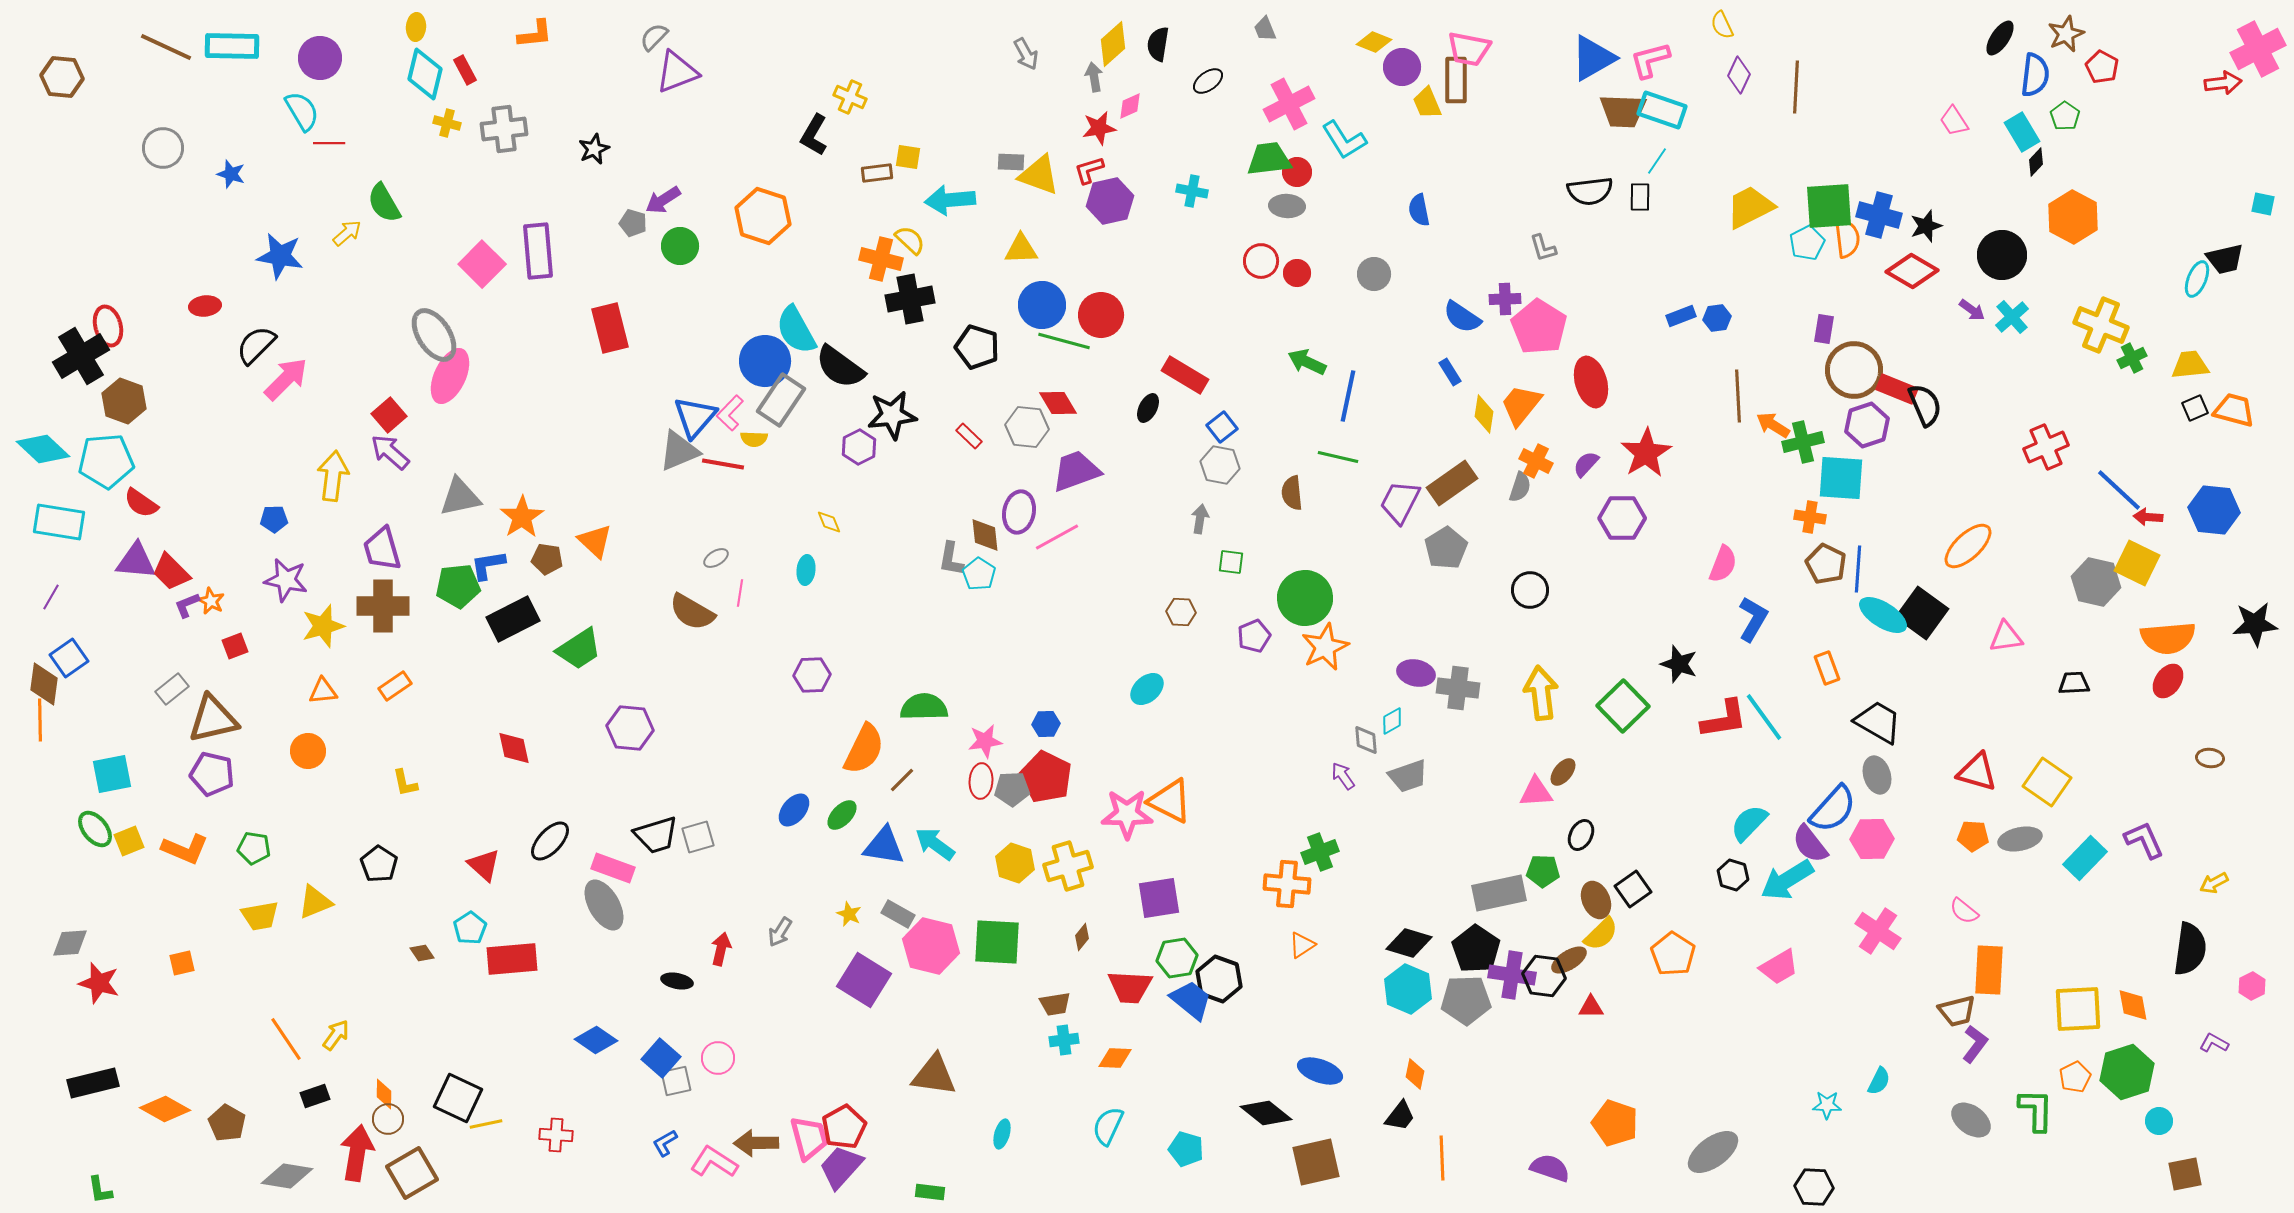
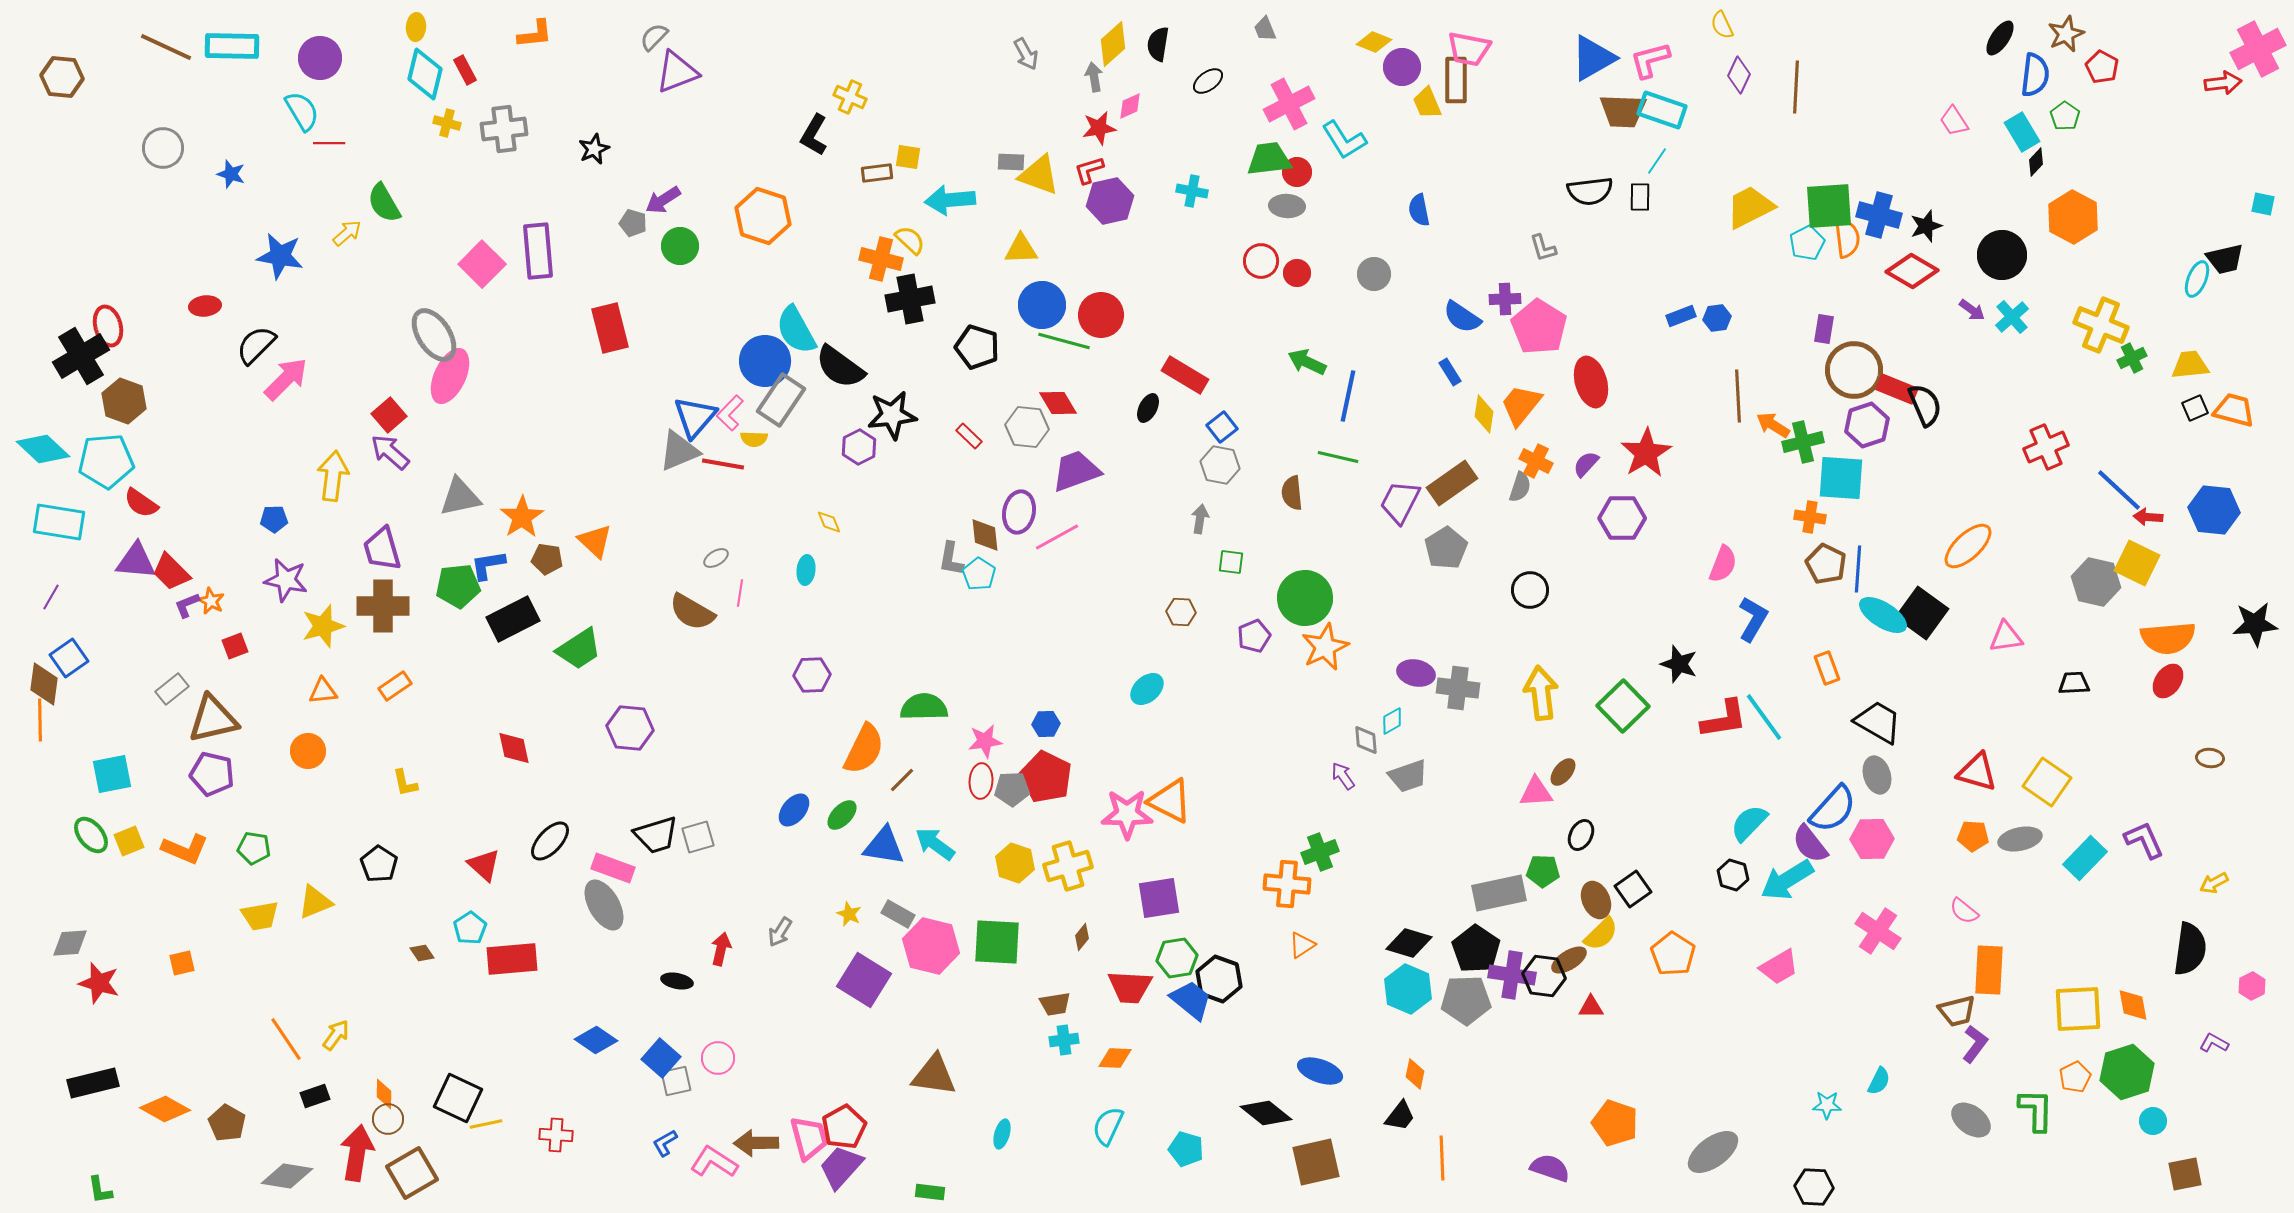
green ellipse at (95, 829): moved 4 px left, 6 px down
cyan circle at (2159, 1121): moved 6 px left
